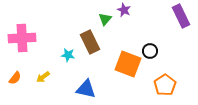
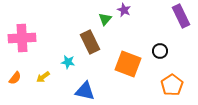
black circle: moved 10 px right
cyan star: moved 7 px down
orange pentagon: moved 7 px right
blue triangle: moved 1 px left, 2 px down
